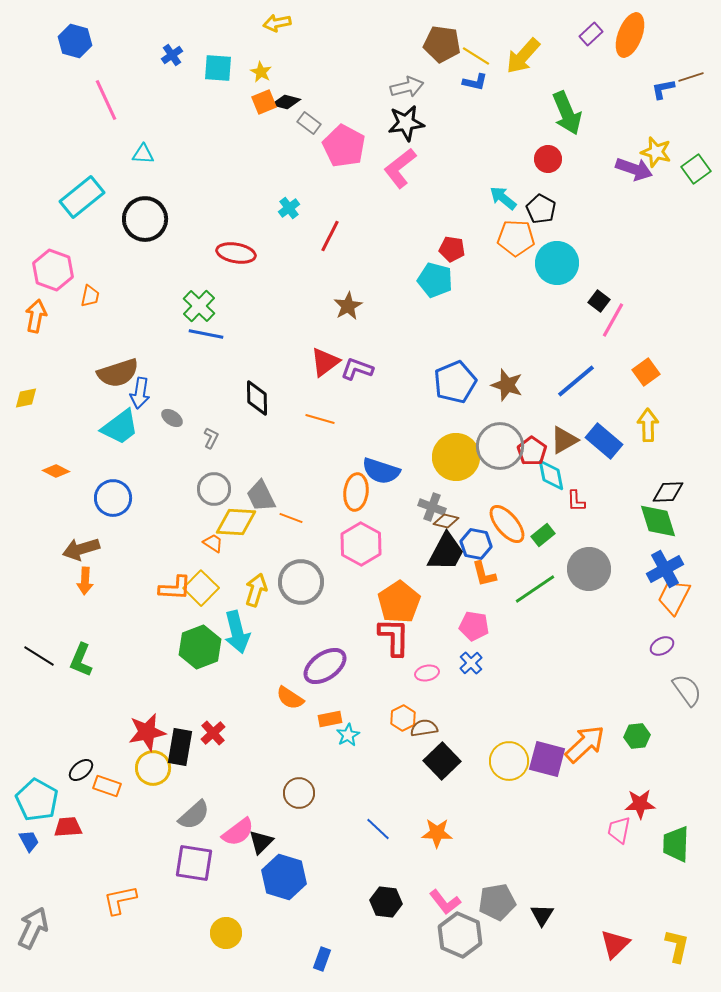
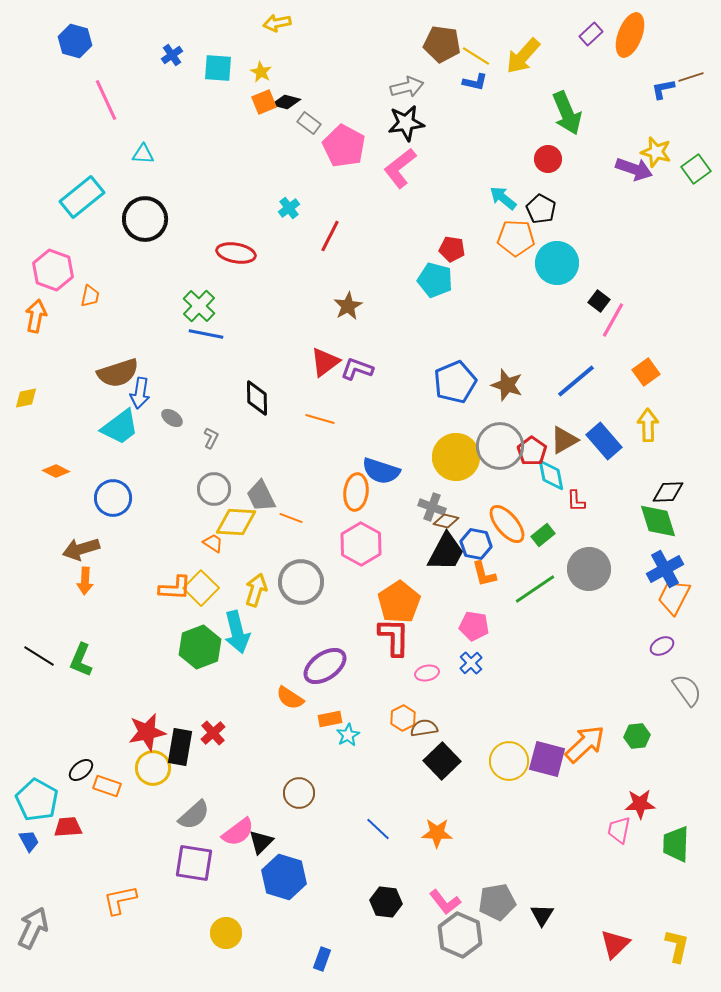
blue rectangle at (604, 441): rotated 9 degrees clockwise
